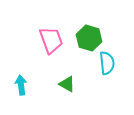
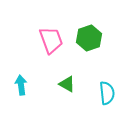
green hexagon: rotated 25 degrees clockwise
cyan semicircle: moved 30 px down
